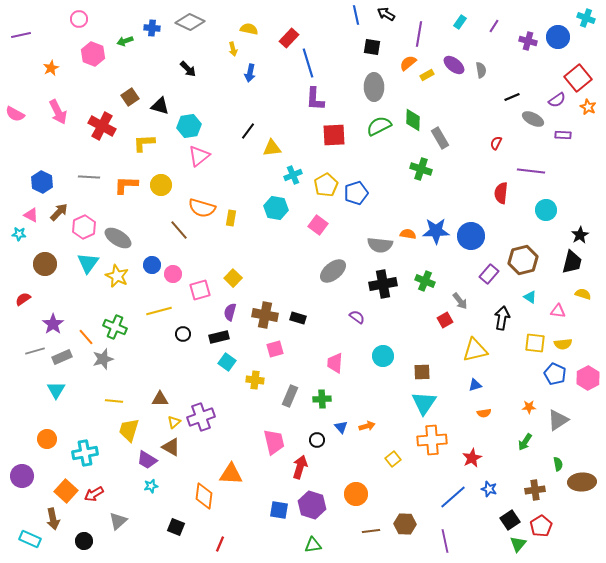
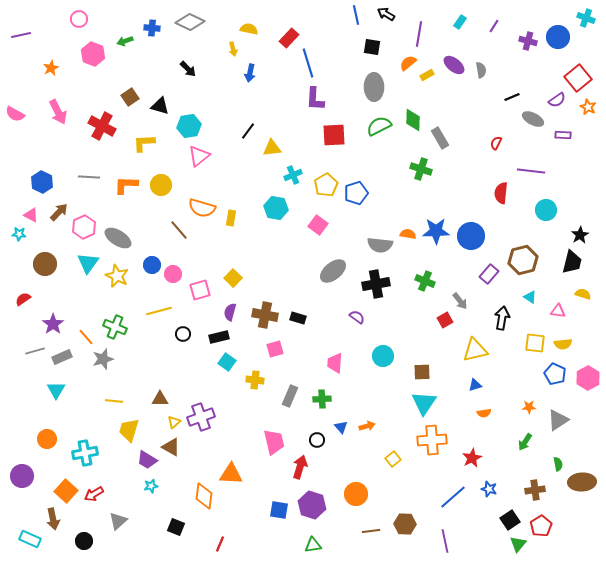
black cross at (383, 284): moved 7 px left
